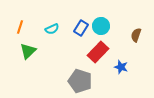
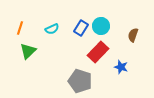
orange line: moved 1 px down
brown semicircle: moved 3 px left
